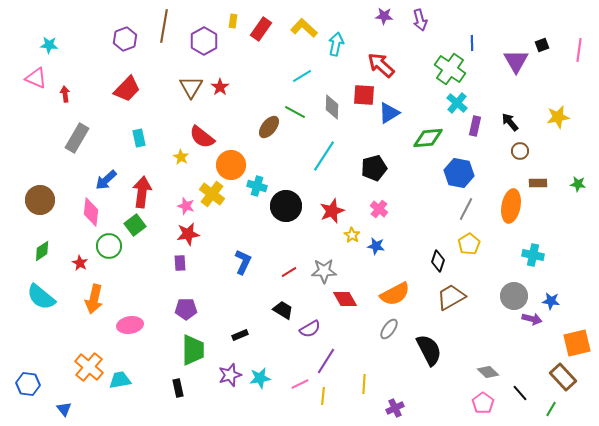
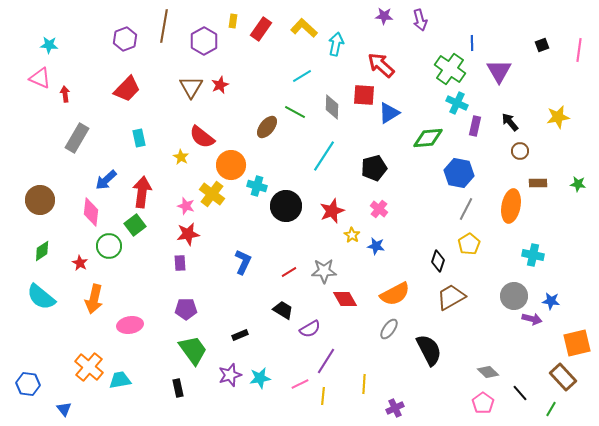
purple triangle at (516, 61): moved 17 px left, 10 px down
pink triangle at (36, 78): moved 4 px right
red star at (220, 87): moved 2 px up; rotated 12 degrees clockwise
cyan cross at (457, 103): rotated 15 degrees counterclockwise
brown ellipse at (269, 127): moved 2 px left
green trapezoid at (193, 350): rotated 36 degrees counterclockwise
